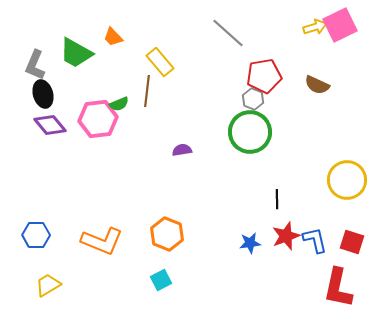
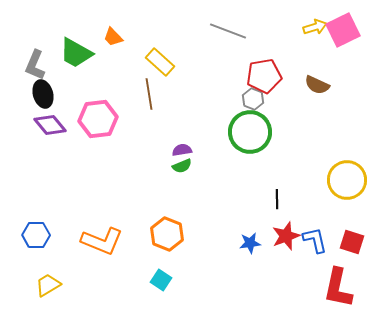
pink square: moved 3 px right, 5 px down
gray line: moved 2 px up; rotated 21 degrees counterclockwise
yellow rectangle: rotated 8 degrees counterclockwise
brown line: moved 2 px right, 3 px down; rotated 16 degrees counterclockwise
green semicircle: moved 63 px right, 62 px down
cyan square: rotated 30 degrees counterclockwise
